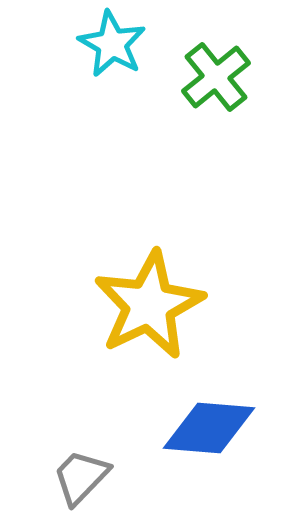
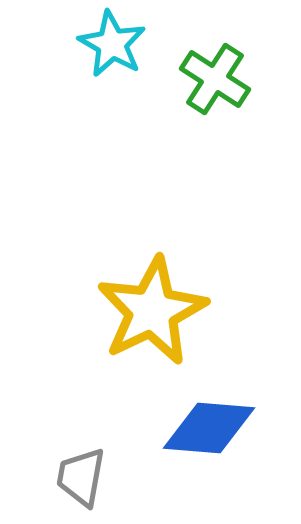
green cross: moved 1 px left, 2 px down; rotated 18 degrees counterclockwise
yellow star: moved 3 px right, 6 px down
gray trapezoid: rotated 34 degrees counterclockwise
